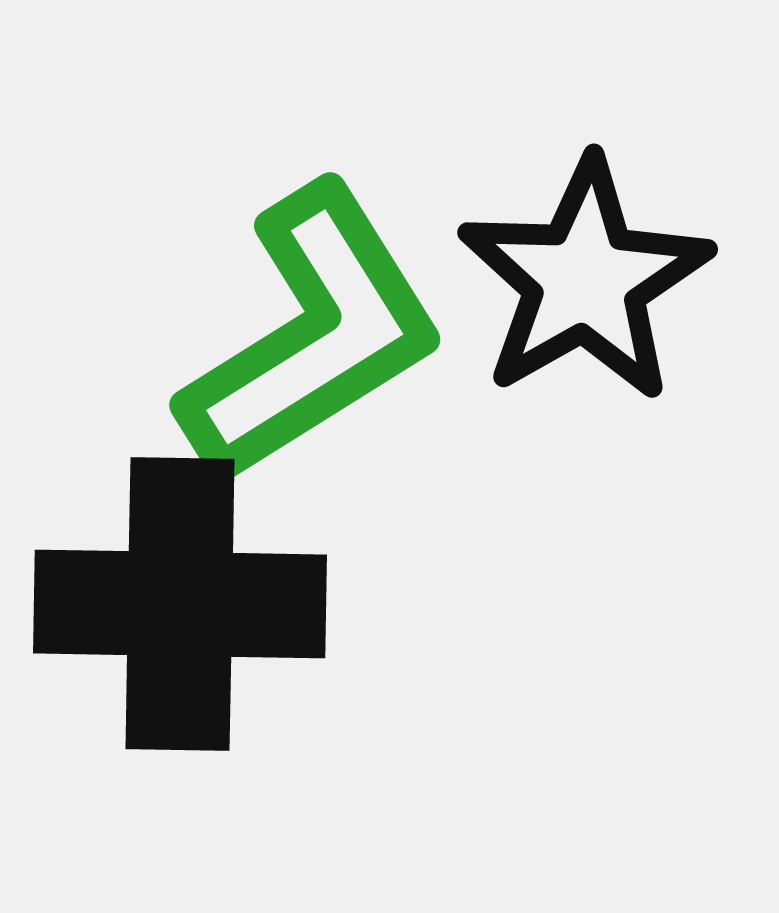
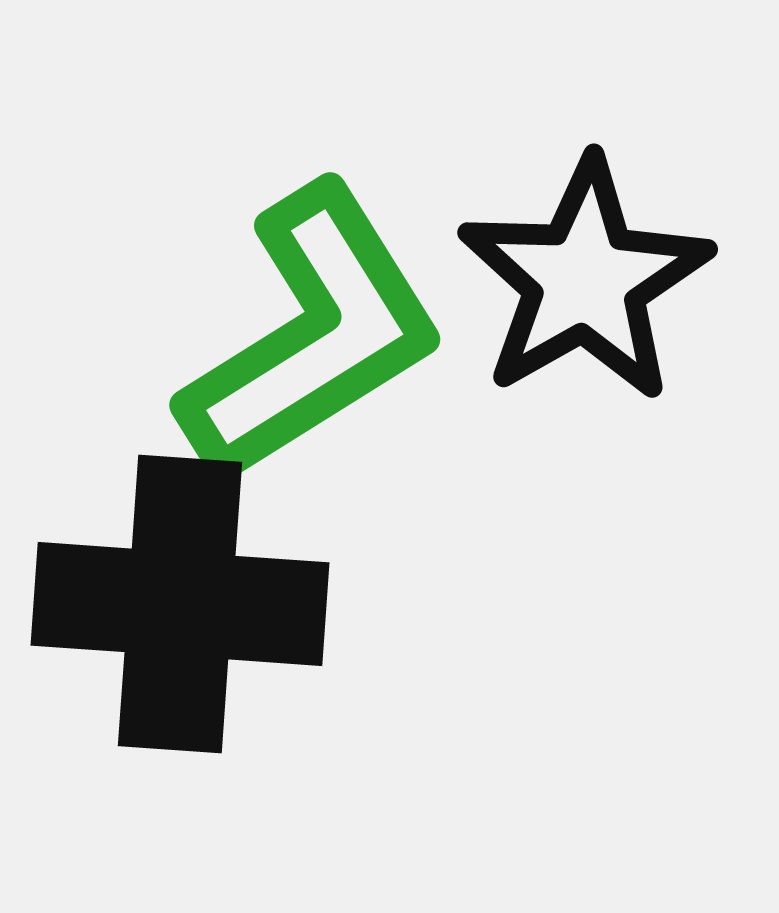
black cross: rotated 3 degrees clockwise
